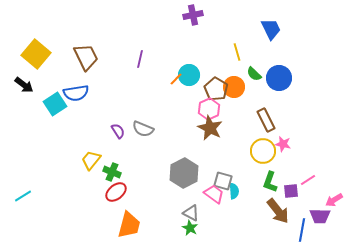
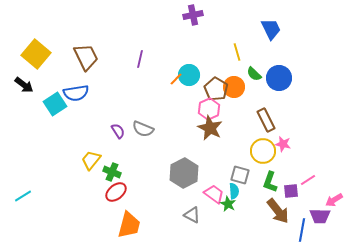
gray square: moved 17 px right, 6 px up
gray triangle: moved 1 px right, 2 px down
green star: moved 38 px right, 24 px up
